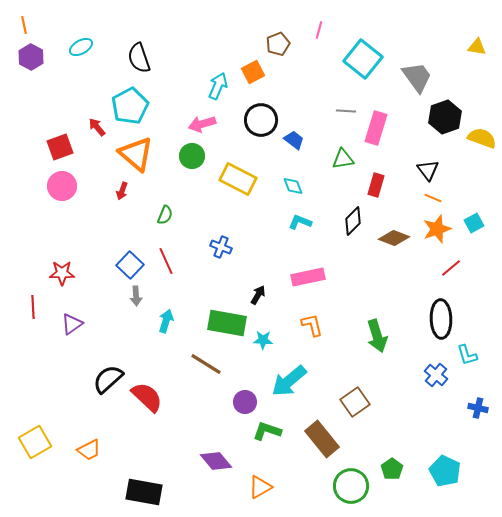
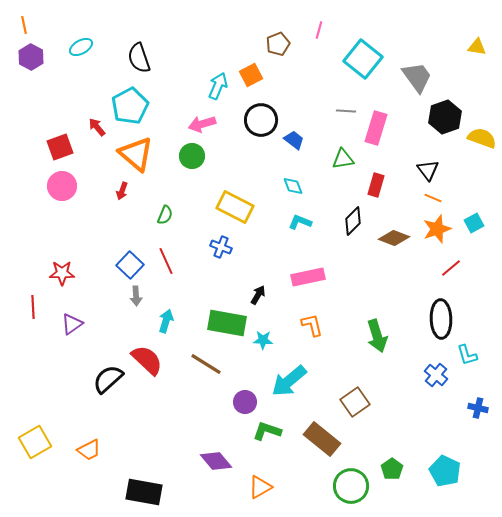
orange square at (253, 72): moved 2 px left, 3 px down
yellow rectangle at (238, 179): moved 3 px left, 28 px down
red semicircle at (147, 397): moved 37 px up
brown rectangle at (322, 439): rotated 12 degrees counterclockwise
